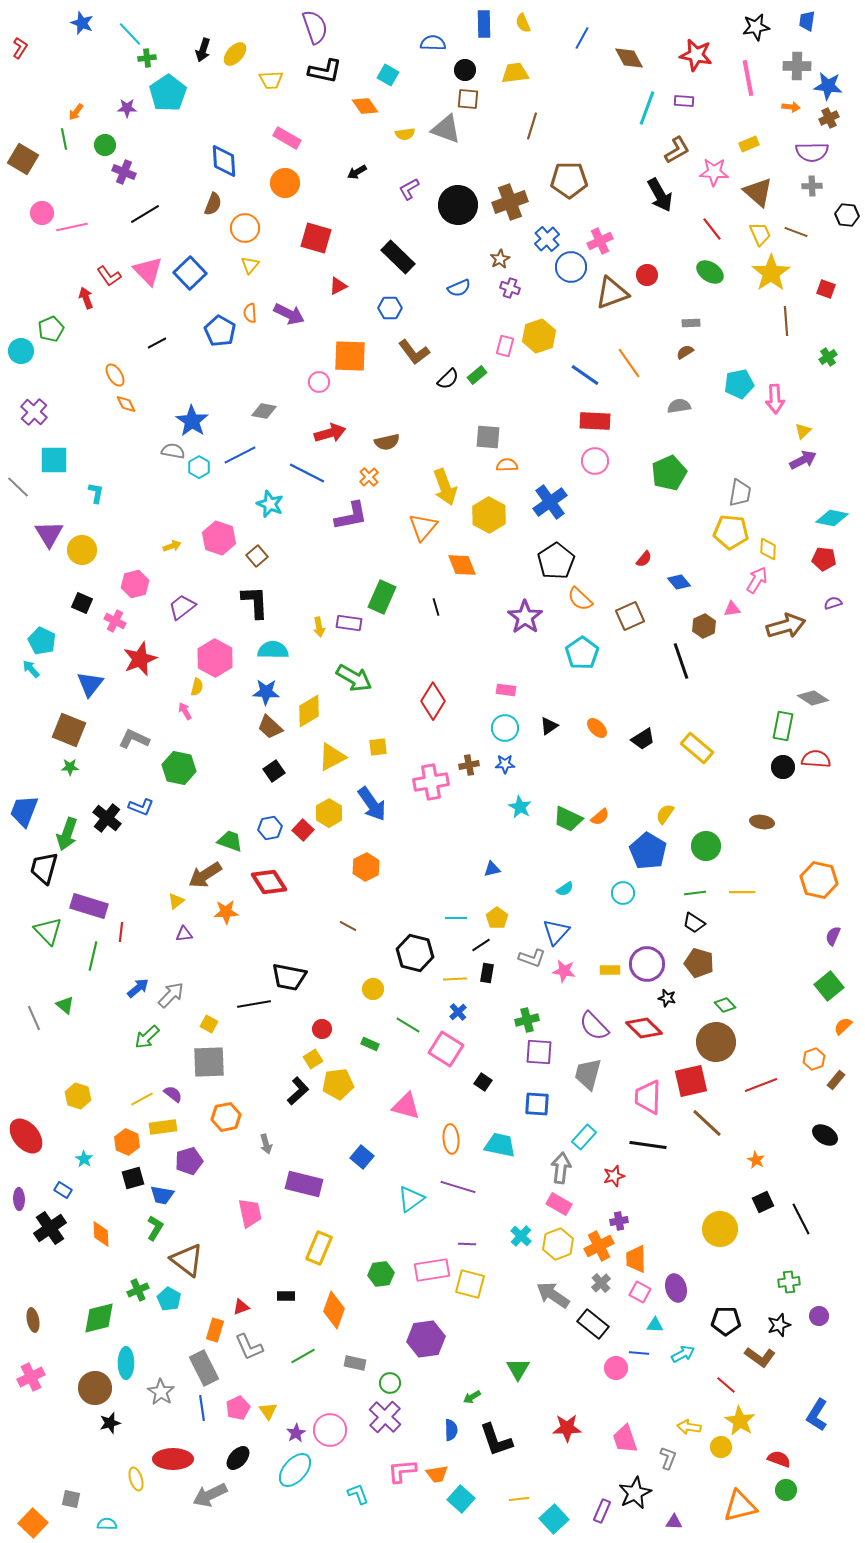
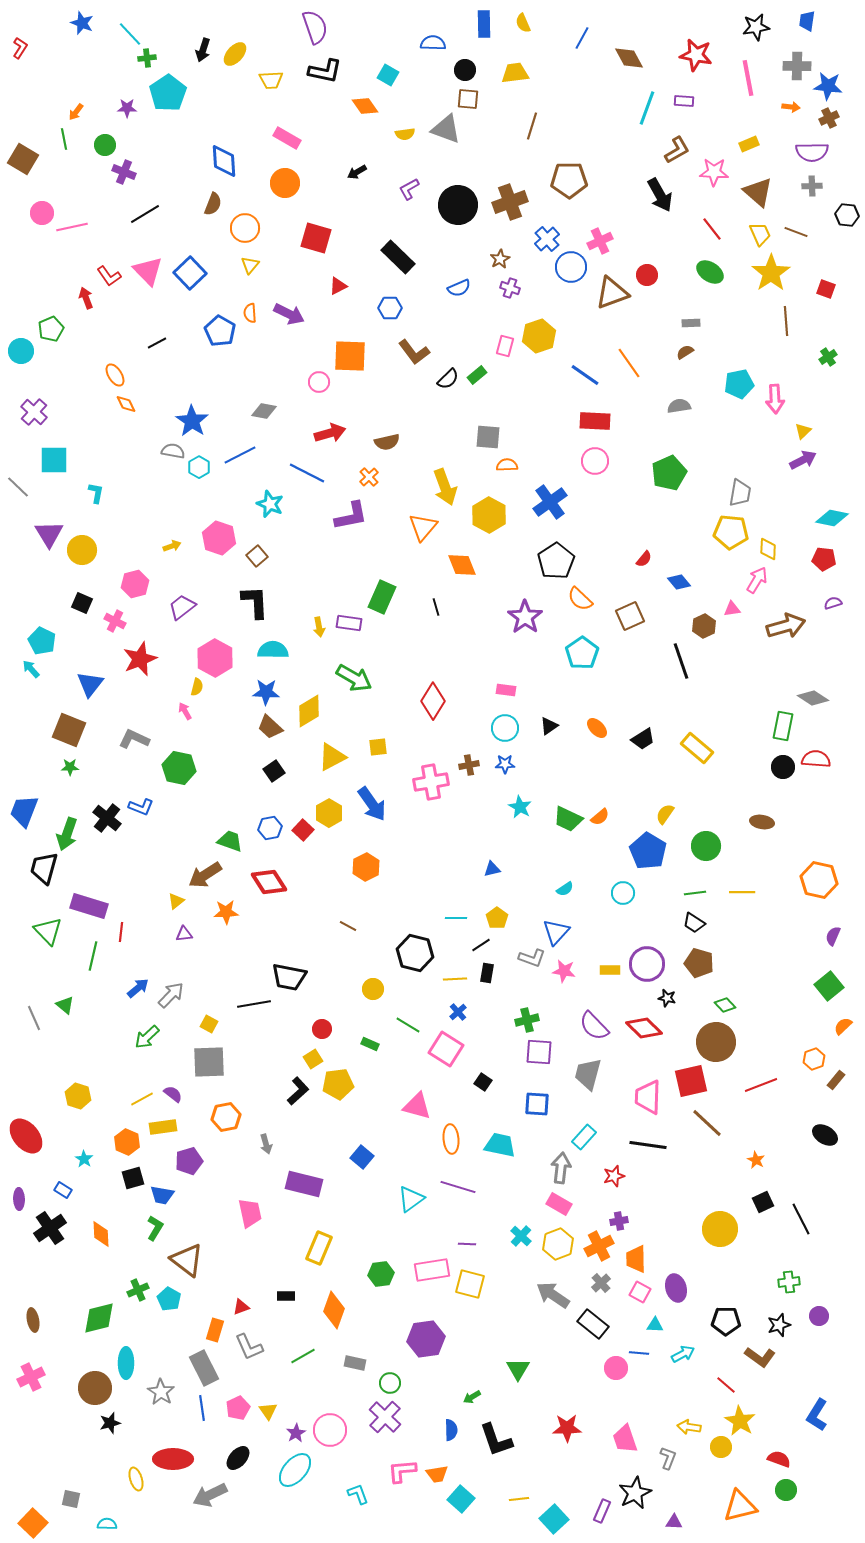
pink triangle at (406, 1106): moved 11 px right
